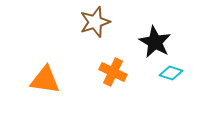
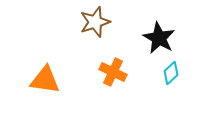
black star: moved 4 px right, 4 px up
cyan diamond: rotated 60 degrees counterclockwise
